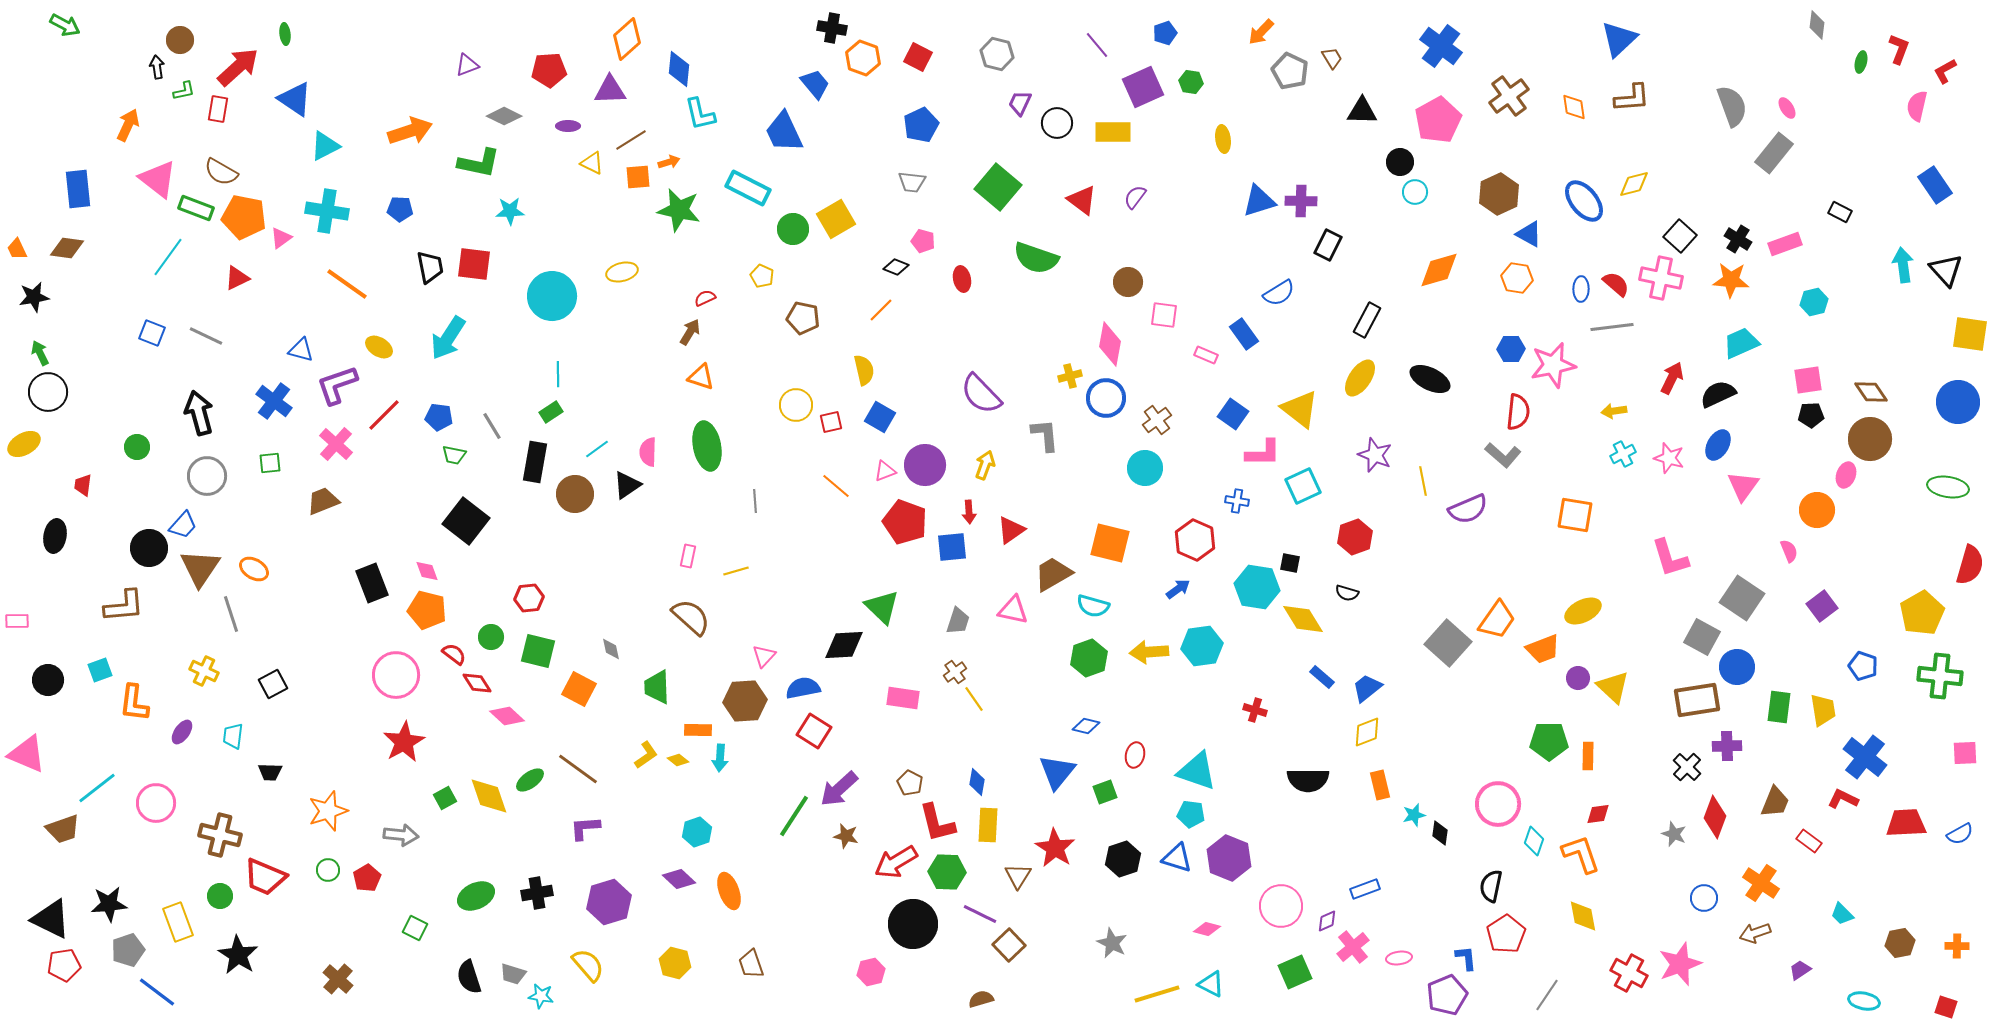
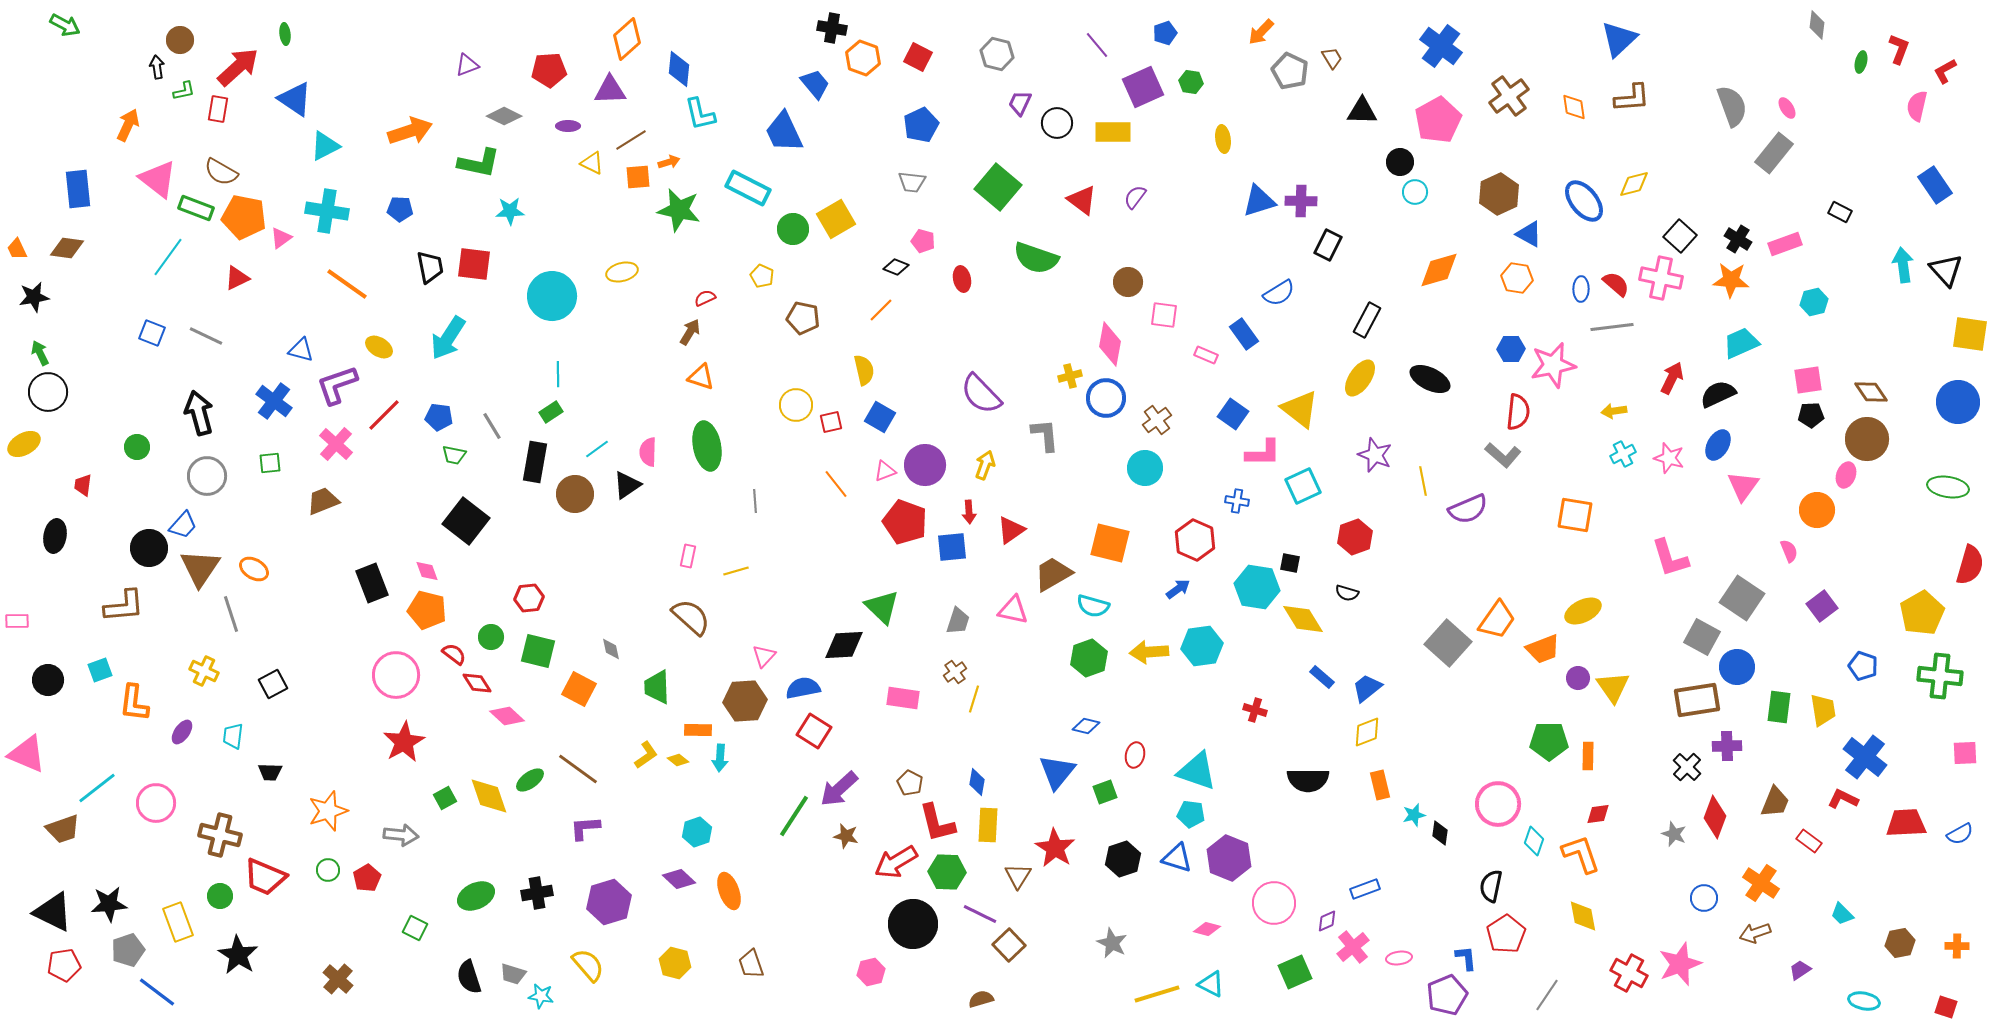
brown circle at (1870, 439): moved 3 px left
orange line at (836, 486): moved 2 px up; rotated 12 degrees clockwise
yellow triangle at (1613, 687): rotated 12 degrees clockwise
yellow line at (974, 699): rotated 52 degrees clockwise
pink circle at (1281, 906): moved 7 px left, 3 px up
black triangle at (51, 919): moved 2 px right, 7 px up
